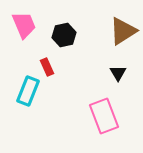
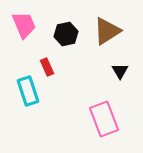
brown triangle: moved 16 px left
black hexagon: moved 2 px right, 1 px up
black triangle: moved 2 px right, 2 px up
cyan rectangle: rotated 40 degrees counterclockwise
pink rectangle: moved 3 px down
